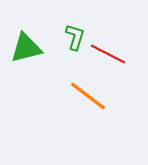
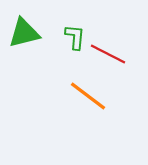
green L-shape: rotated 12 degrees counterclockwise
green triangle: moved 2 px left, 15 px up
